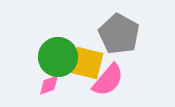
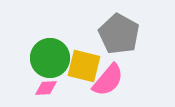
green circle: moved 8 px left, 1 px down
yellow square: moved 3 px left, 3 px down
pink diamond: moved 3 px left, 3 px down; rotated 15 degrees clockwise
